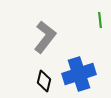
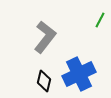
green line: rotated 35 degrees clockwise
blue cross: rotated 8 degrees counterclockwise
